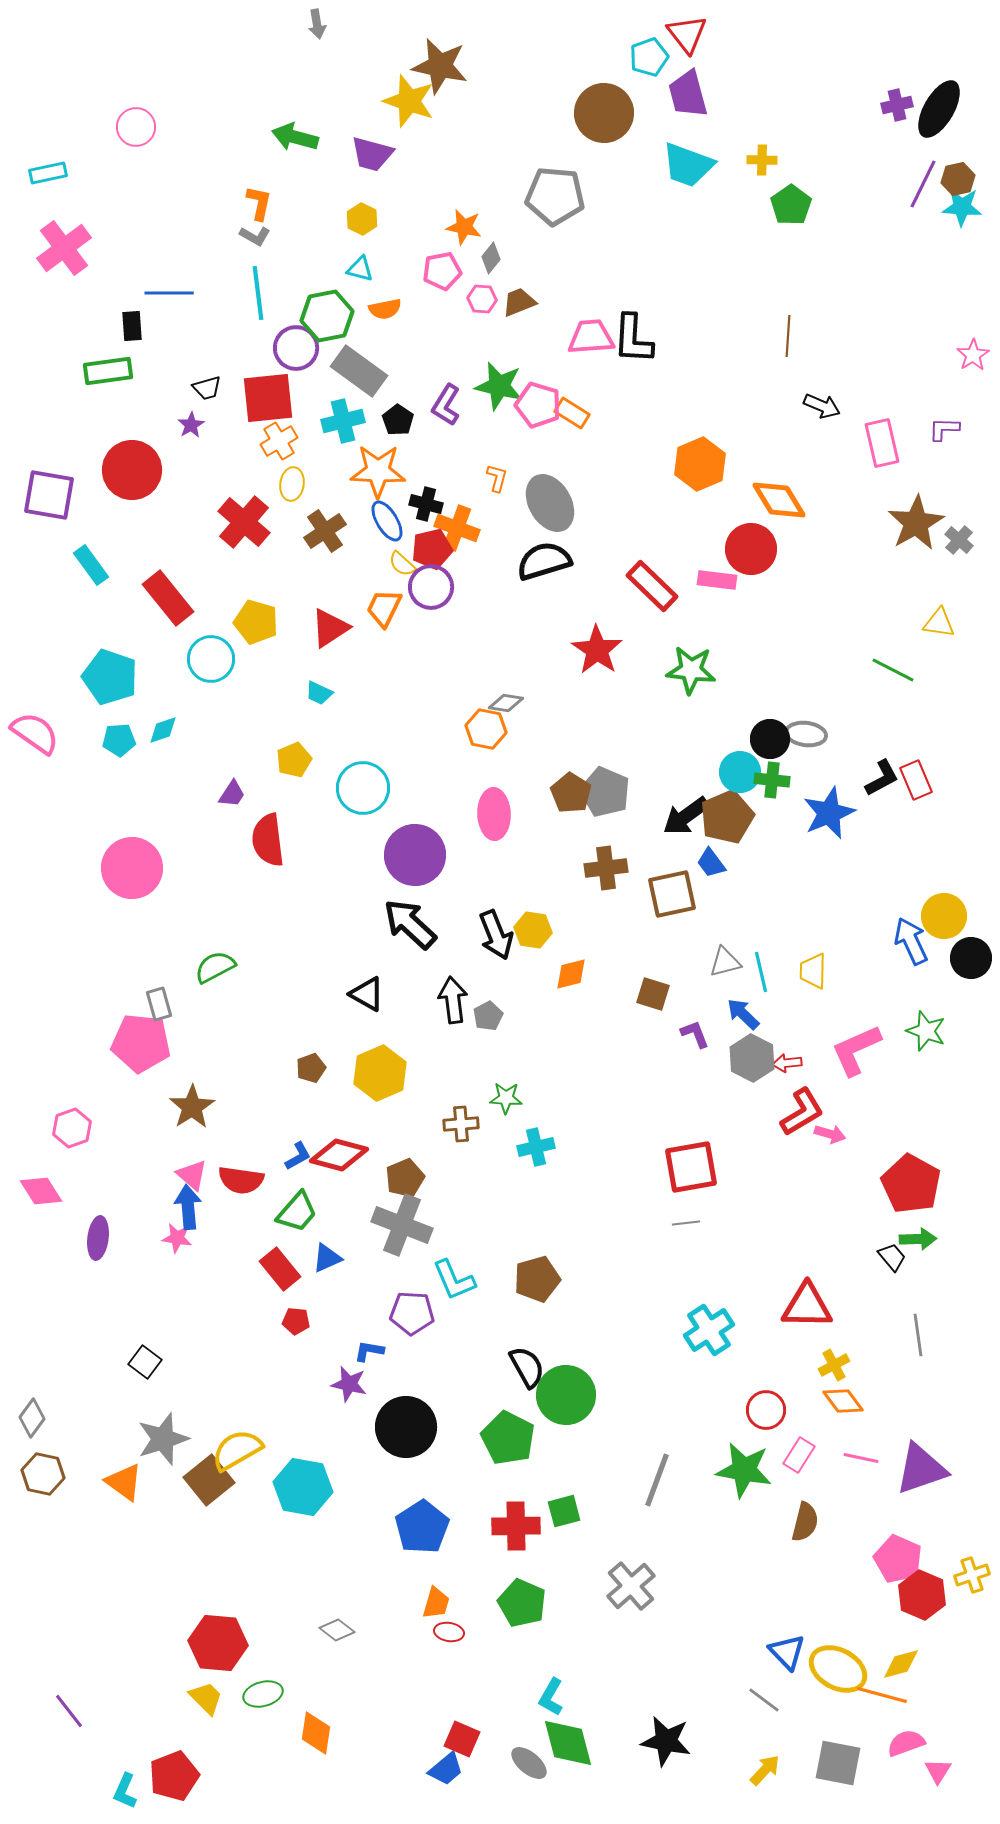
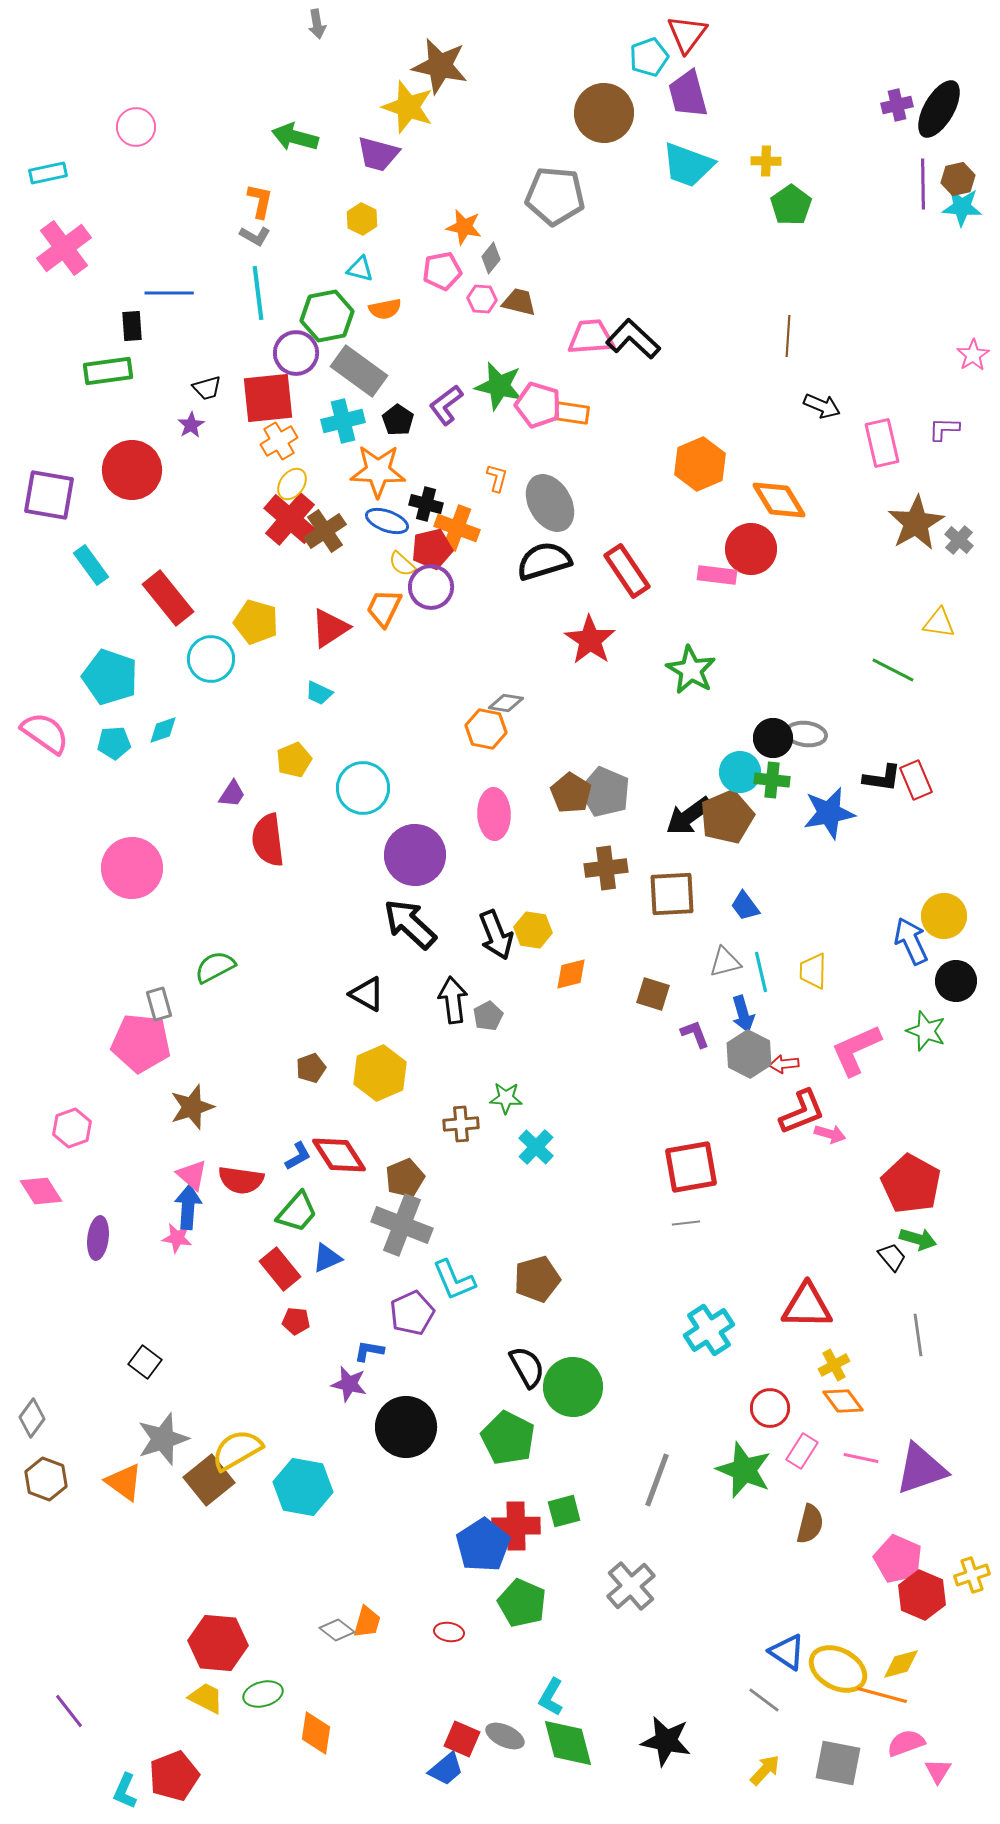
red triangle at (687, 34): rotated 15 degrees clockwise
yellow star at (409, 101): moved 1 px left, 6 px down
purple trapezoid at (372, 154): moved 6 px right
yellow cross at (762, 160): moved 4 px right, 1 px down
purple line at (923, 184): rotated 27 degrees counterclockwise
orange L-shape at (259, 203): moved 1 px right, 2 px up
brown trapezoid at (519, 302): rotated 36 degrees clockwise
black L-shape at (633, 339): rotated 130 degrees clockwise
purple circle at (296, 348): moved 5 px down
purple L-shape at (446, 405): rotated 21 degrees clockwise
orange rectangle at (572, 413): rotated 24 degrees counterclockwise
yellow ellipse at (292, 484): rotated 28 degrees clockwise
blue ellipse at (387, 521): rotated 39 degrees counterclockwise
red cross at (244, 522): moved 46 px right, 3 px up
pink rectangle at (717, 580): moved 5 px up
red rectangle at (652, 586): moved 25 px left, 15 px up; rotated 12 degrees clockwise
red star at (597, 650): moved 7 px left, 10 px up
green star at (691, 670): rotated 24 degrees clockwise
pink semicircle at (35, 733): moved 10 px right
black circle at (770, 739): moved 3 px right, 1 px up
cyan pentagon at (119, 740): moved 5 px left, 3 px down
black L-shape at (882, 778): rotated 36 degrees clockwise
blue star at (829, 813): rotated 12 degrees clockwise
black arrow at (686, 816): moved 3 px right
blue trapezoid at (711, 863): moved 34 px right, 43 px down
brown square at (672, 894): rotated 9 degrees clockwise
black circle at (971, 958): moved 15 px left, 23 px down
blue arrow at (743, 1014): rotated 150 degrees counterclockwise
gray hexagon at (752, 1058): moved 3 px left, 4 px up
red arrow at (787, 1063): moved 3 px left, 1 px down
brown star at (192, 1107): rotated 15 degrees clockwise
red L-shape at (802, 1112): rotated 9 degrees clockwise
cyan cross at (536, 1147): rotated 33 degrees counterclockwise
red diamond at (339, 1155): rotated 42 degrees clockwise
blue arrow at (188, 1207): rotated 9 degrees clockwise
green arrow at (918, 1239): rotated 18 degrees clockwise
purple pentagon at (412, 1313): rotated 27 degrees counterclockwise
green circle at (566, 1395): moved 7 px right, 8 px up
red circle at (766, 1410): moved 4 px right, 2 px up
pink rectangle at (799, 1455): moved 3 px right, 4 px up
green star at (744, 1470): rotated 12 degrees clockwise
brown hexagon at (43, 1474): moved 3 px right, 5 px down; rotated 9 degrees clockwise
brown semicircle at (805, 1522): moved 5 px right, 2 px down
blue pentagon at (422, 1527): moved 61 px right, 18 px down
orange trapezoid at (436, 1603): moved 69 px left, 19 px down
blue triangle at (787, 1652): rotated 12 degrees counterclockwise
yellow trapezoid at (206, 1698): rotated 18 degrees counterclockwise
gray ellipse at (529, 1763): moved 24 px left, 27 px up; rotated 15 degrees counterclockwise
